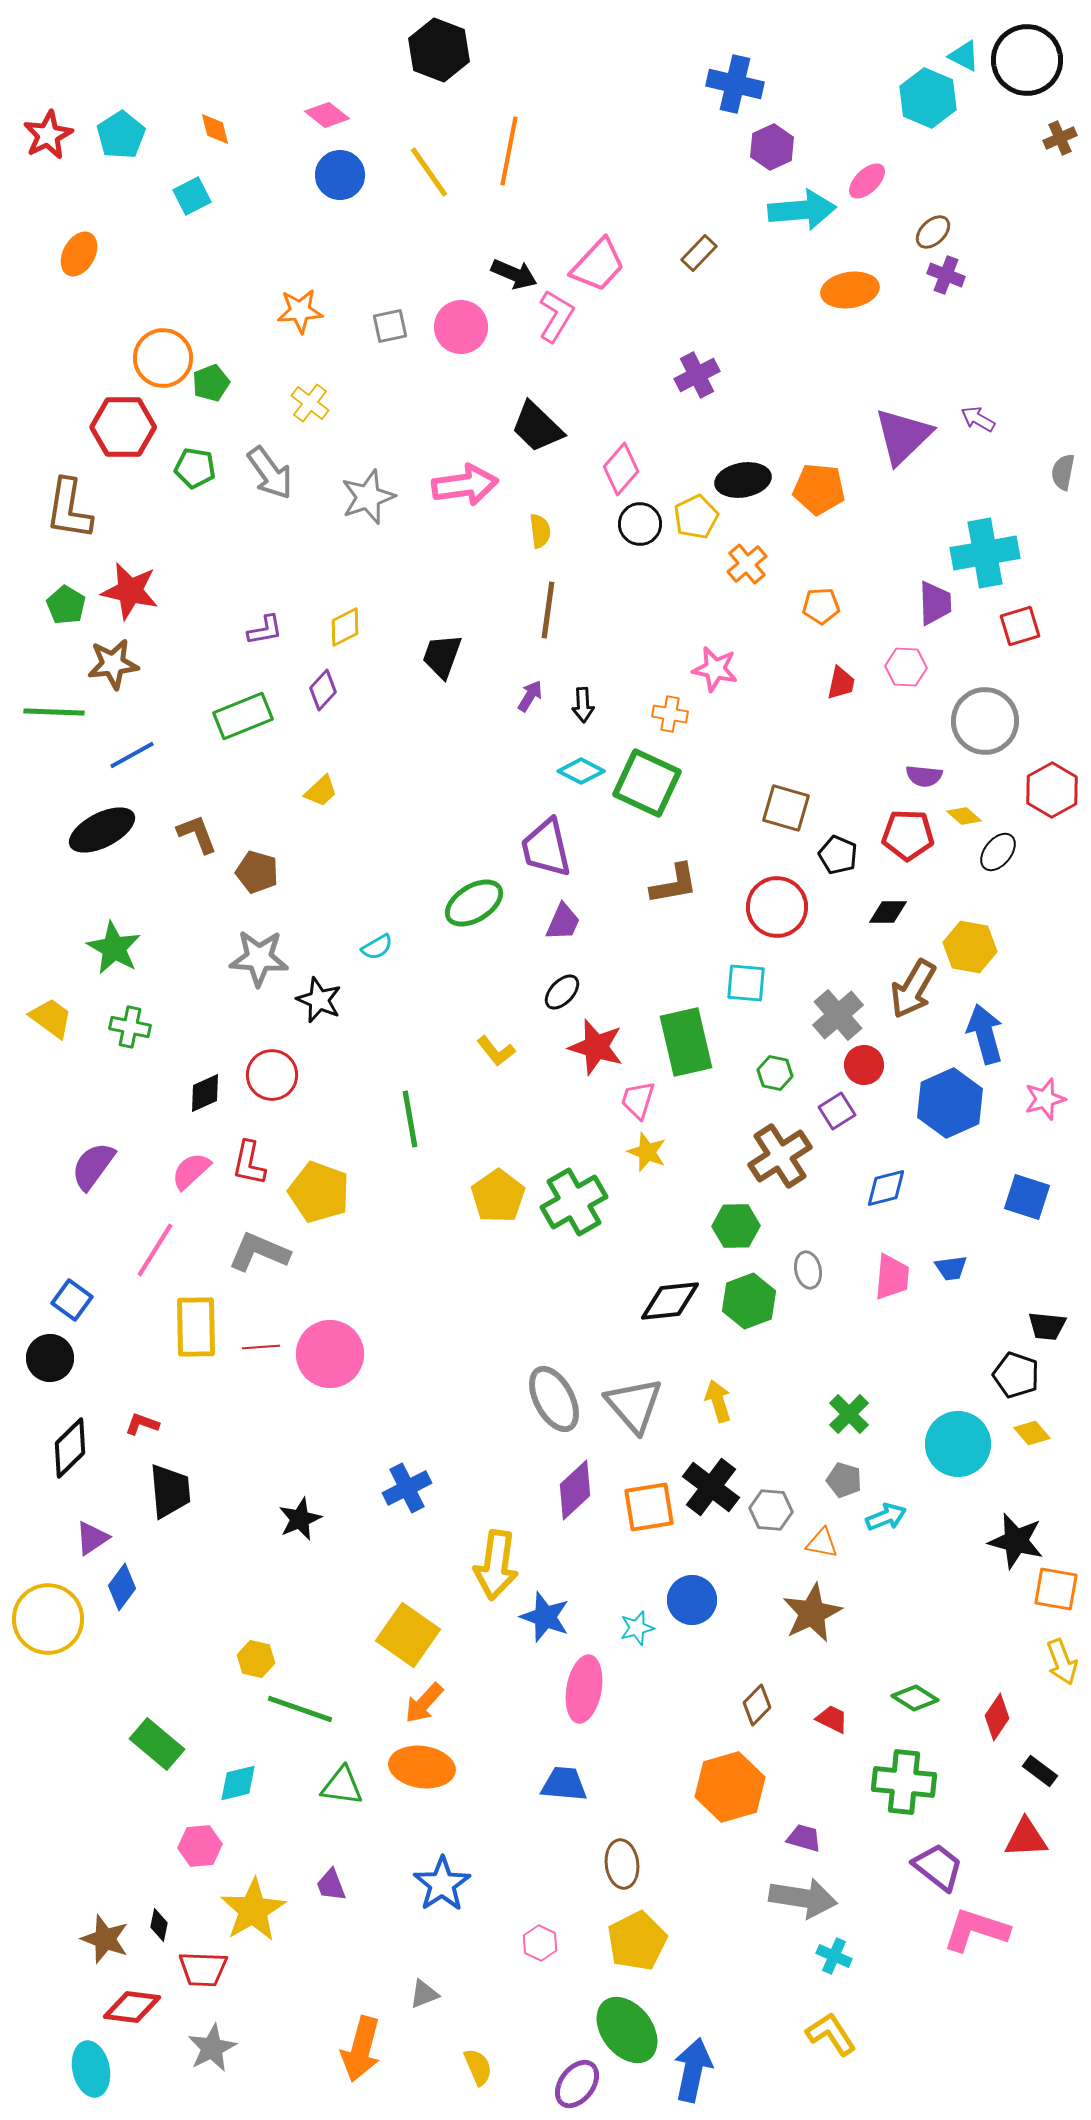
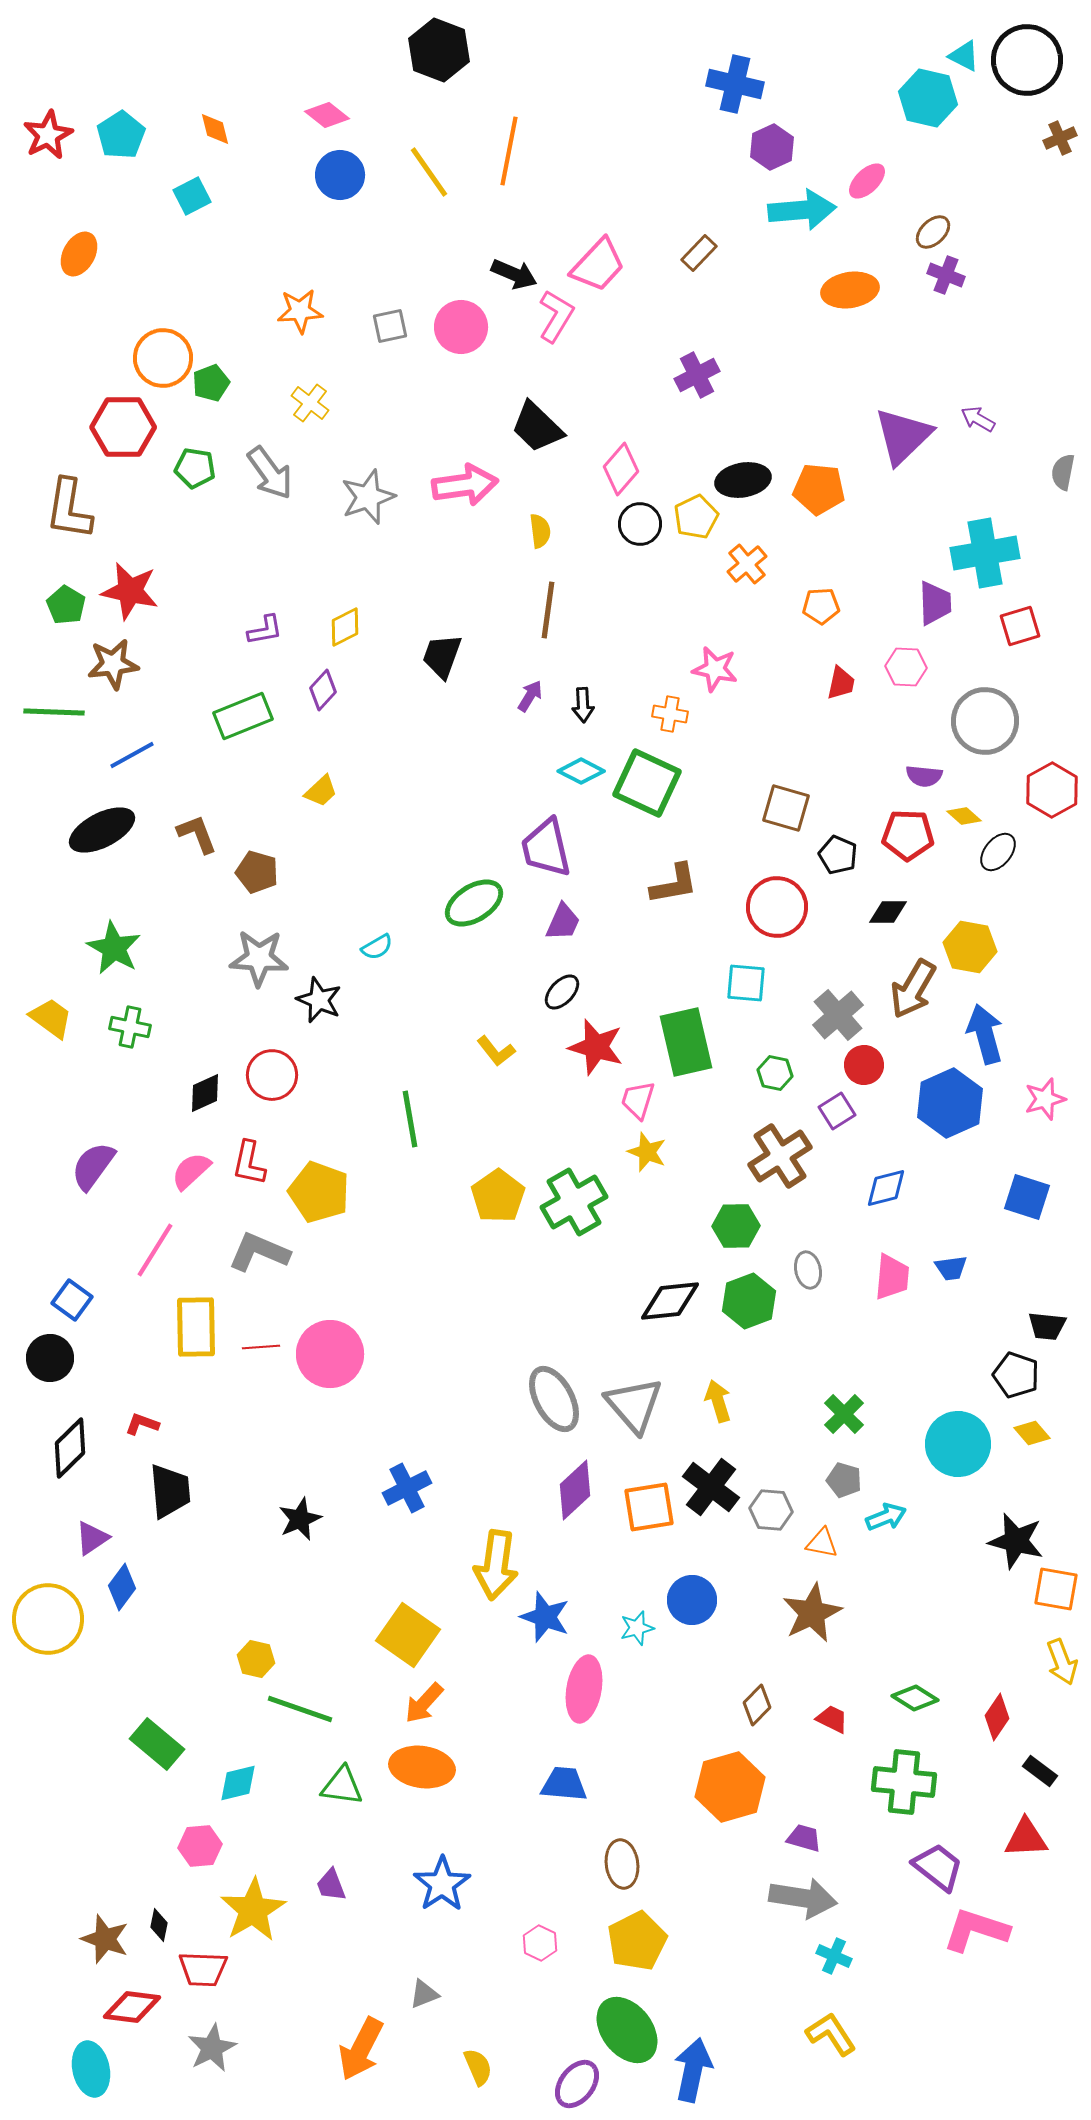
cyan hexagon at (928, 98): rotated 10 degrees counterclockwise
green cross at (849, 1414): moved 5 px left
orange arrow at (361, 2049): rotated 12 degrees clockwise
